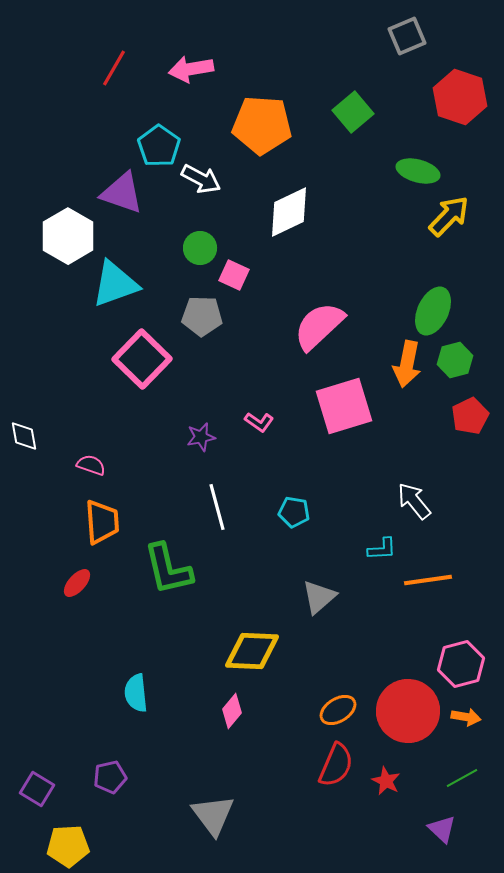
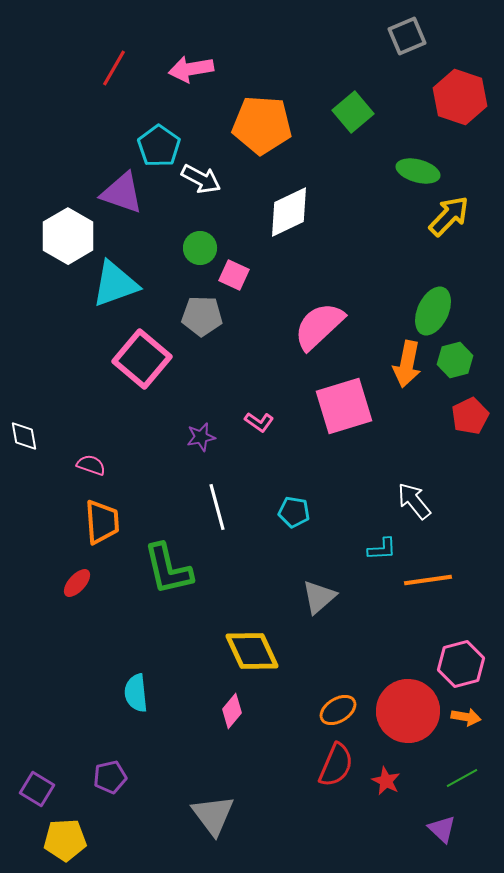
pink square at (142, 359): rotated 4 degrees counterclockwise
yellow diamond at (252, 651): rotated 62 degrees clockwise
yellow pentagon at (68, 846): moved 3 px left, 6 px up
